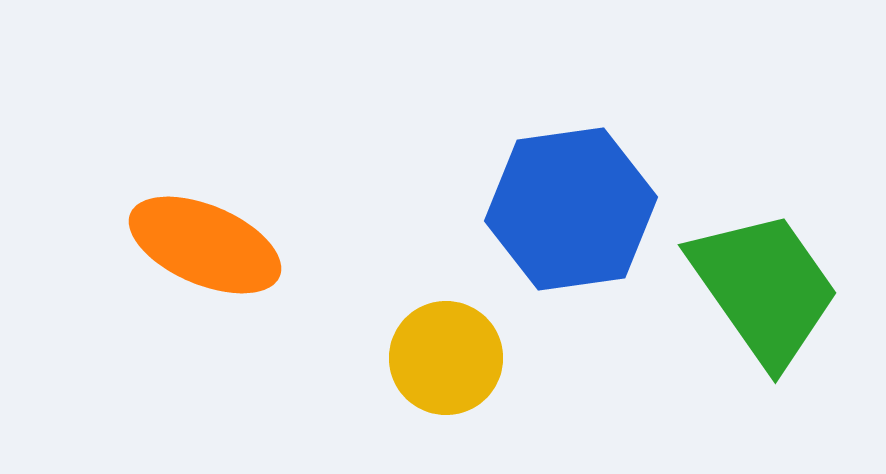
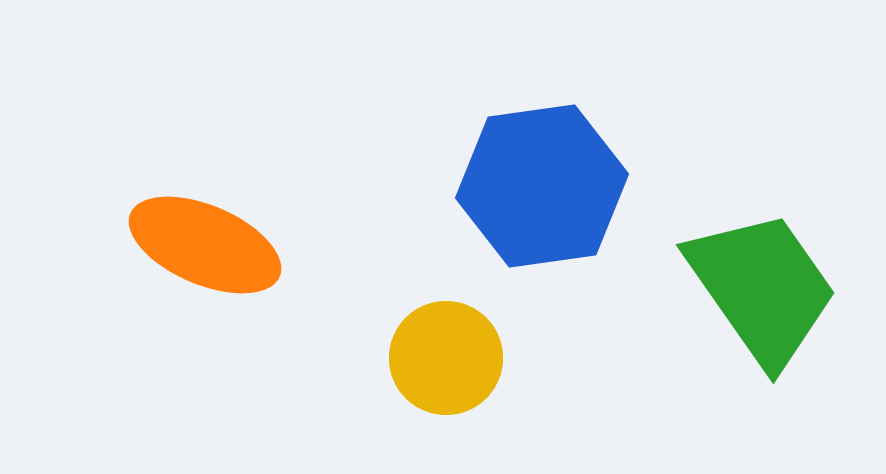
blue hexagon: moved 29 px left, 23 px up
green trapezoid: moved 2 px left
